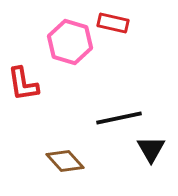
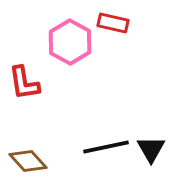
pink hexagon: rotated 12 degrees clockwise
red L-shape: moved 1 px right, 1 px up
black line: moved 13 px left, 29 px down
brown diamond: moved 37 px left
